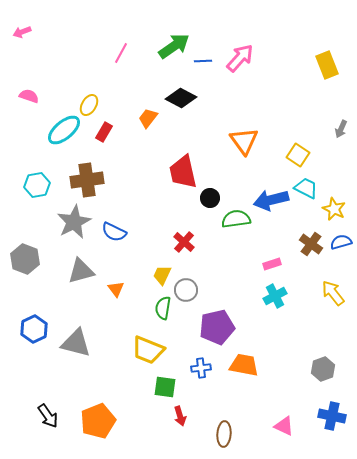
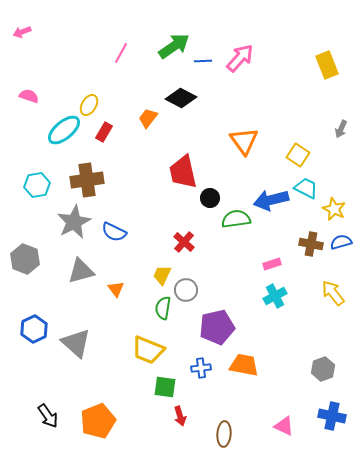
brown cross at (311, 244): rotated 25 degrees counterclockwise
gray triangle at (76, 343): rotated 28 degrees clockwise
